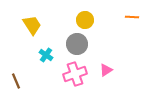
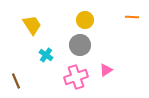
gray circle: moved 3 px right, 1 px down
pink cross: moved 1 px right, 3 px down
